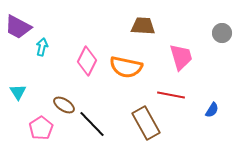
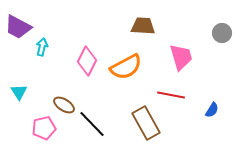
orange semicircle: rotated 40 degrees counterclockwise
cyan triangle: moved 1 px right
pink pentagon: moved 3 px right; rotated 20 degrees clockwise
